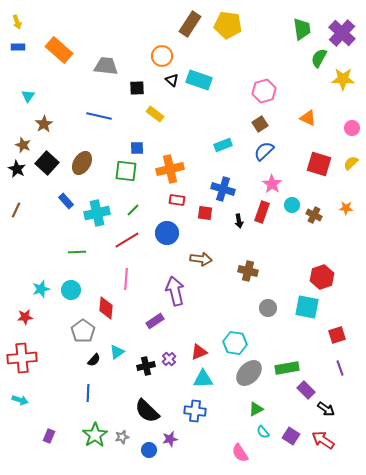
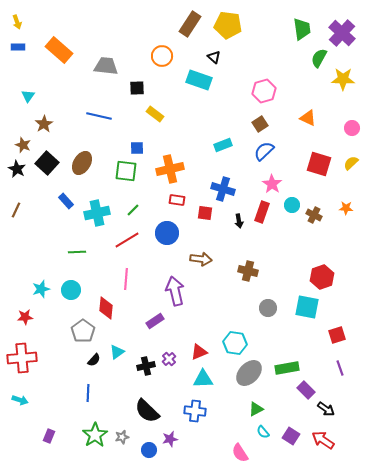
black triangle at (172, 80): moved 42 px right, 23 px up
